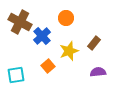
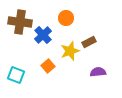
brown cross: rotated 20 degrees counterclockwise
blue cross: moved 1 px right, 1 px up
brown rectangle: moved 5 px left, 1 px up; rotated 24 degrees clockwise
yellow star: moved 1 px right
cyan square: rotated 30 degrees clockwise
